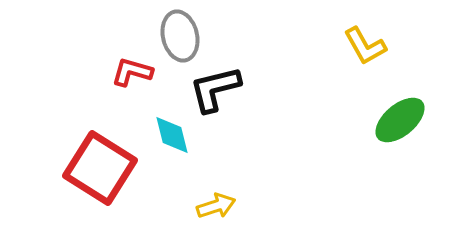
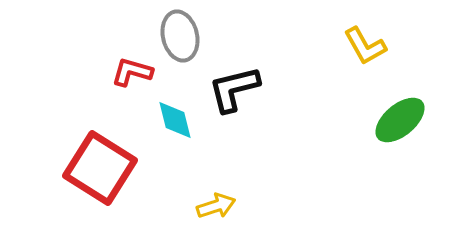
black L-shape: moved 19 px right
cyan diamond: moved 3 px right, 15 px up
